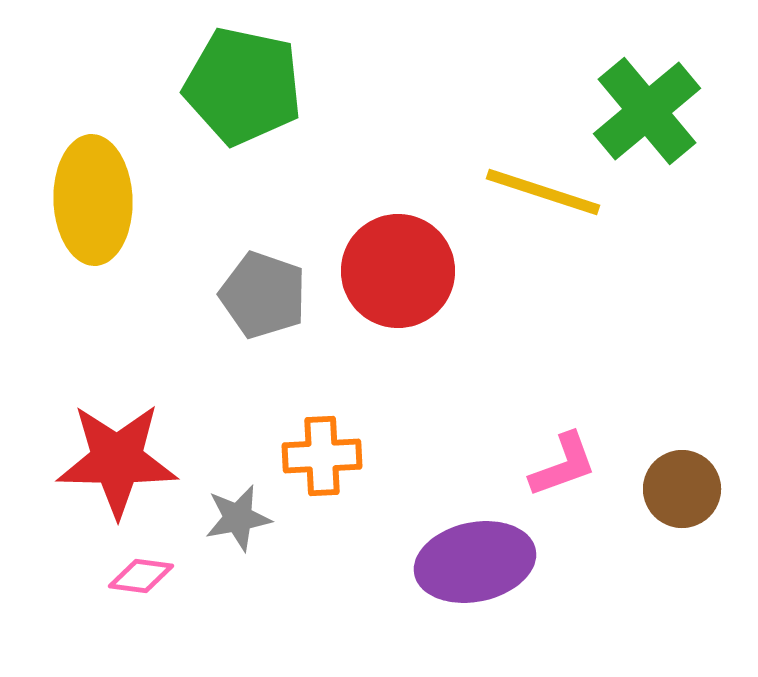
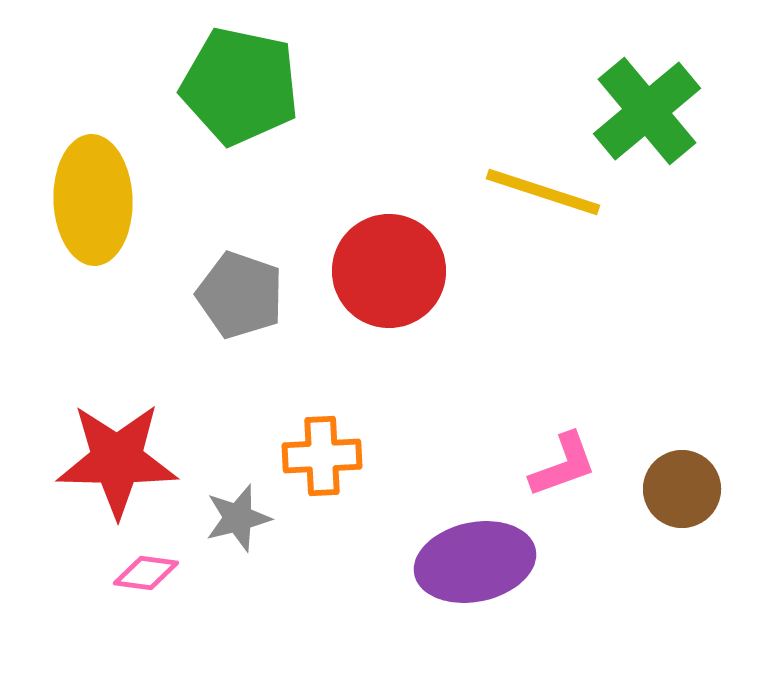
green pentagon: moved 3 px left
red circle: moved 9 px left
gray pentagon: moved 23 px left
gray star: rotated 4 degrees counterclockwise
pink diamond: moved 5 px right, 3 px up
